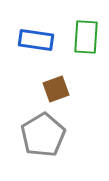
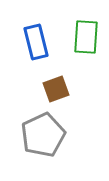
blue rectangle: moved 2 px down; rotated 68 degrees clockwise
gray pentagon: rotated 6 degrees clockwise
